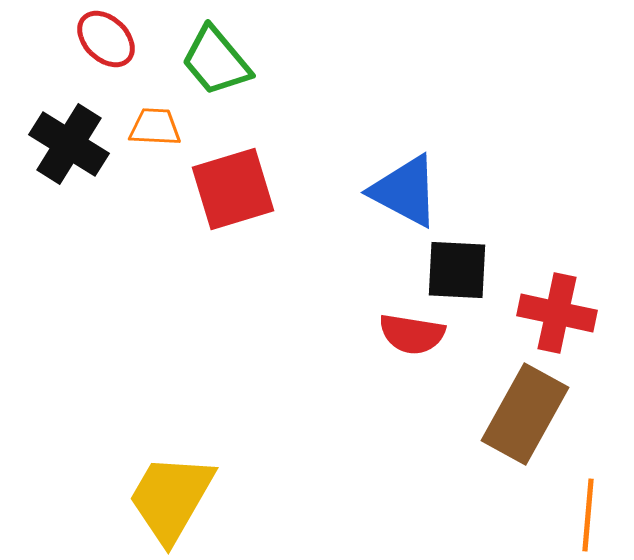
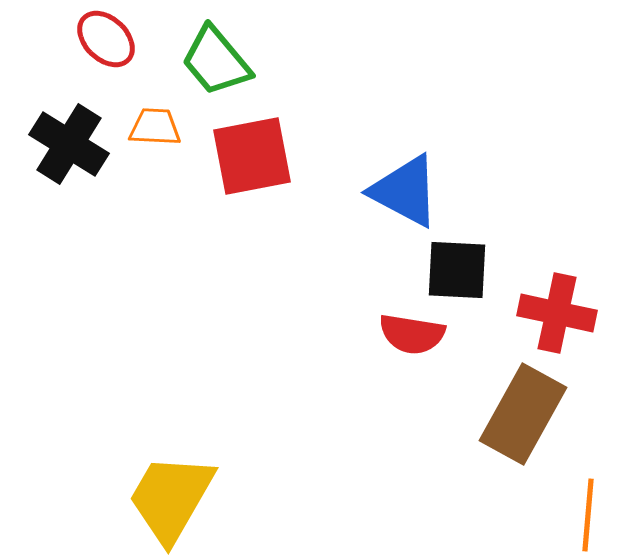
red square: moved 19 px right, 33 px up; rotated 6 degrees clockwise
brown rectangle: moved 2 px left
